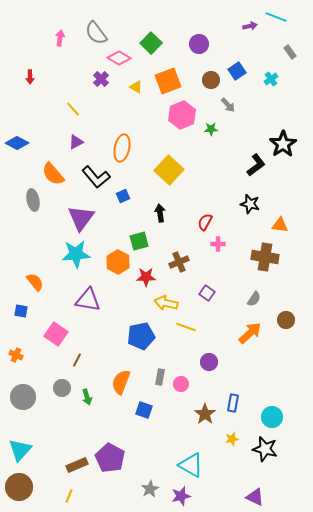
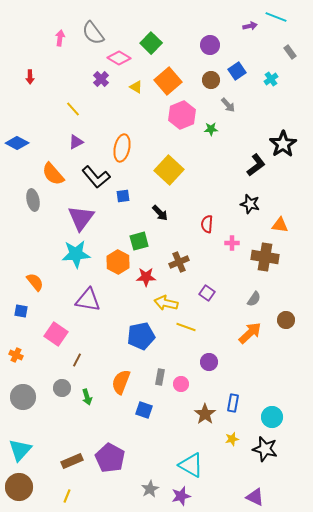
gray semicircle at (96, 33): moved 3 px left
purple circle at (199, 44): moved 11 px right, 1 px down
orange square at (168, 81): rotated 20 degrees counterclockwise
blue square at (123, 196): rotated 16 degrees clockwise
black arrow at (160, 213): rotated 144 degrees clockwise
red semicircle at (205, 222): moved 2 px right, 2 px down; rotated 24 degrees counterclockwise
pink cross at (218, 244): moved 14 px right, 1 px up
brown rectangle at (77, 465): moved 5 px left, 4 px up
yellow line at (69, 496): moved 2 px left
